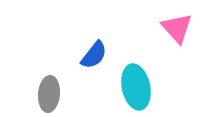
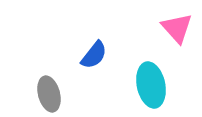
cyan ellipse: moved 15 px right, 2 px up
gray ellipse: rotated 20 degrees counterclockwise
